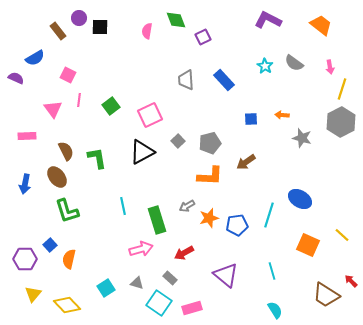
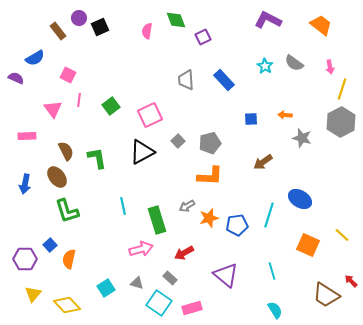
black square at (100, 27): rotated 24 degrees counterclockwise
orange arrow at (282, 115): moved 3 px right
brown arrow at (246, 162): moved 17 px right
